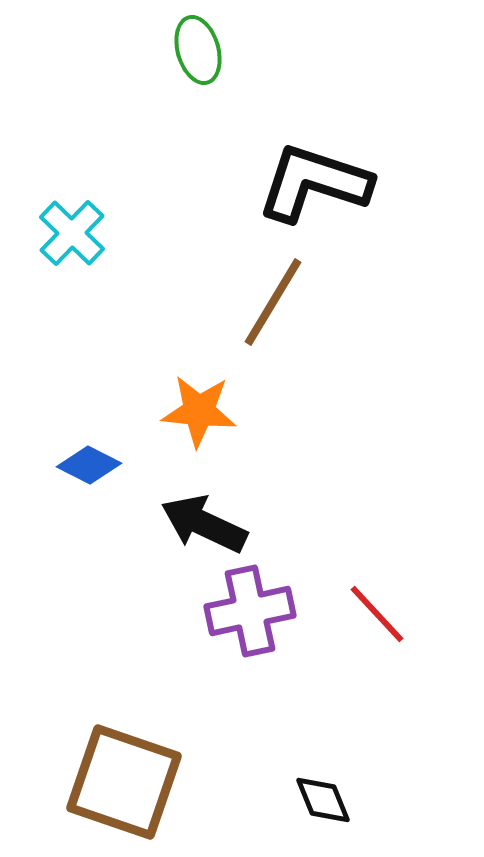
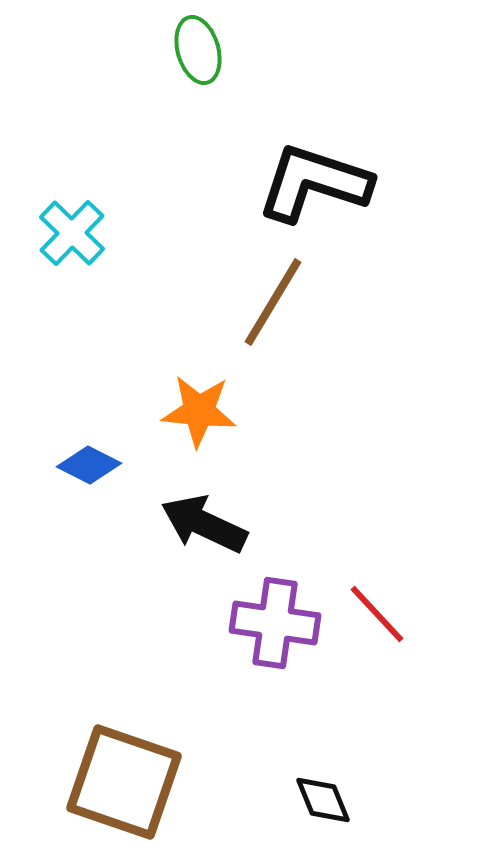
purple cross: moved 25 px right, 12 px down; rotated 20 degrees clockwise
